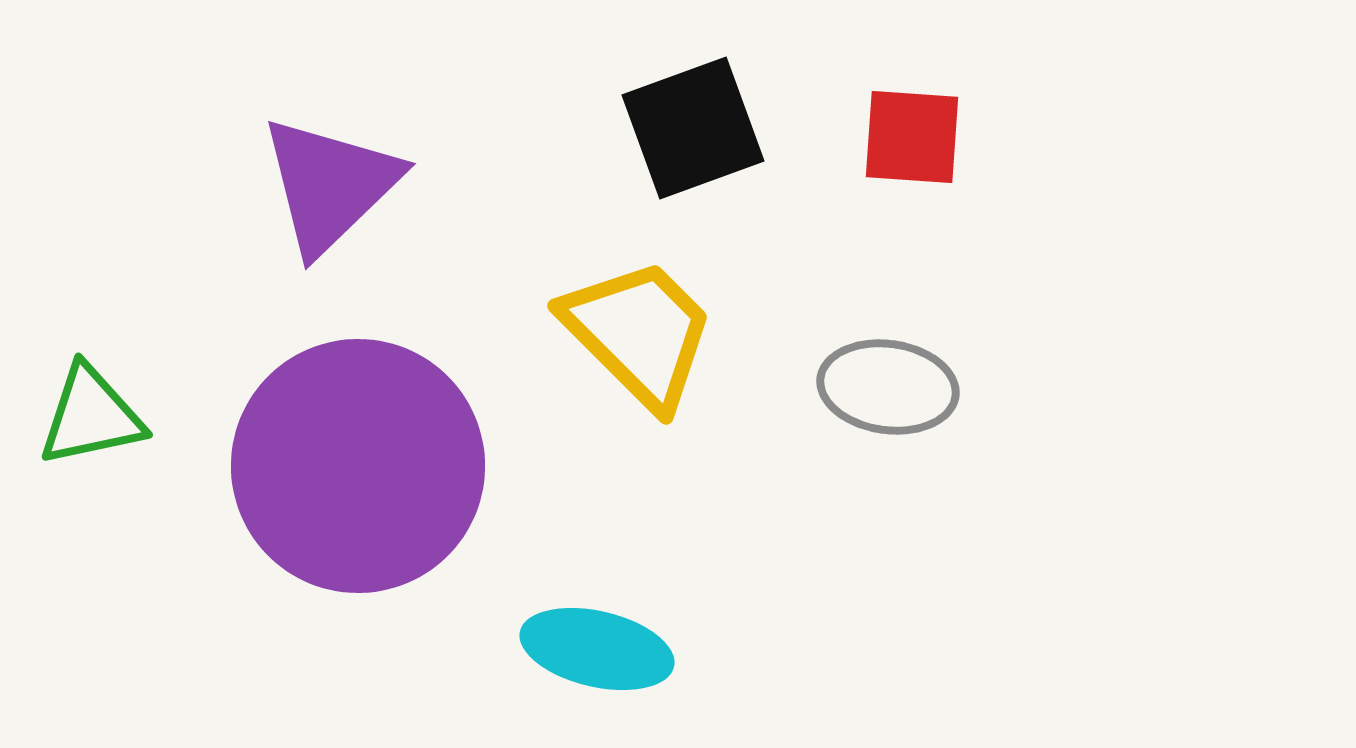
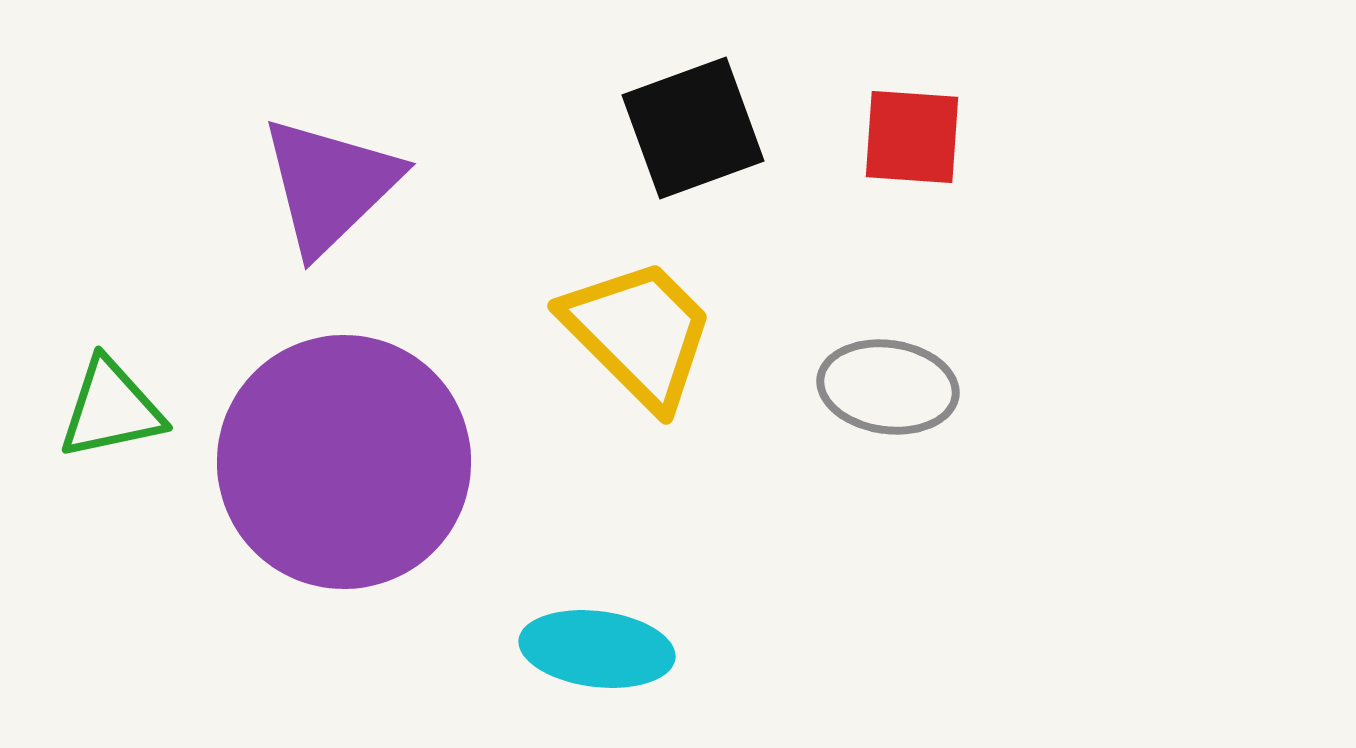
green triangle: moved 20 px right, 7 px up
purple circle: moved 14 px left, 4 px up
cyan ellipse: rotated 6 degrees counterclockwise
